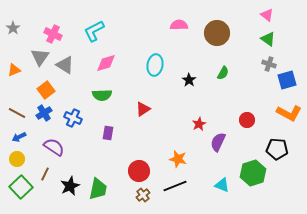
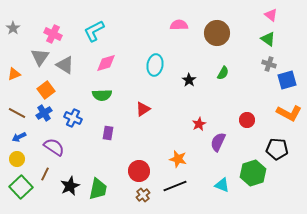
pink triangle at (267, 15): moved 4 px right
orange triangle at (14, 70): moved 4 px down
